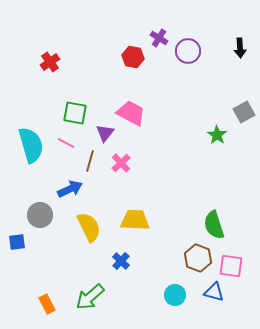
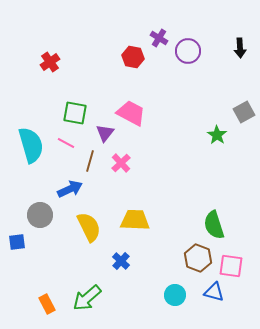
green arrow: moved 3 px left, 1 px down
